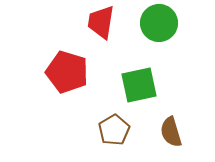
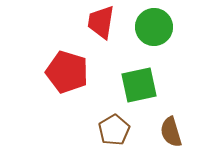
green circle: moved 5 px left, 4 px down
